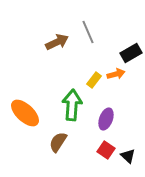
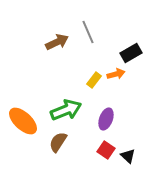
green arrow: moved 6 px left, 5 px down; rotated 64 degrees clockwise
orange ellipse: moved 2 px left, 8 px down
